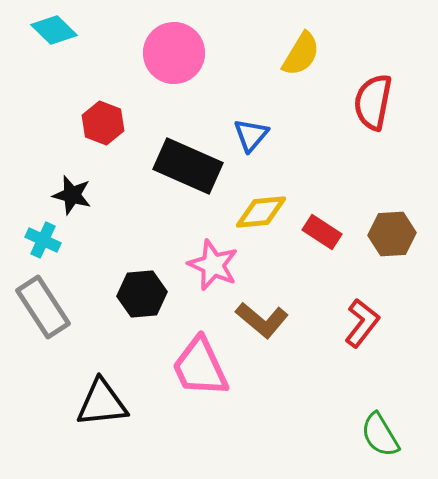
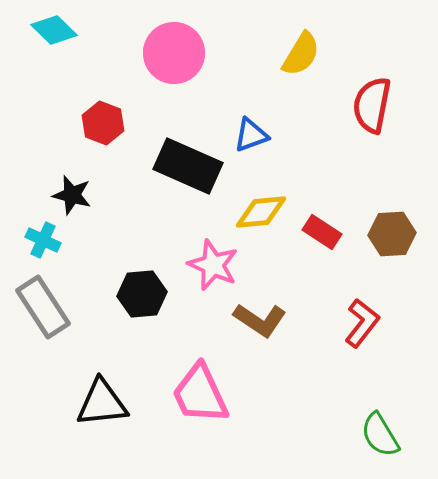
red semicircle: moved 1 px left, 3 px down
blue triangle: rotated 30 degrees clockwise
brown L-shape: moved 2 px left; rotated 6 degrees counterclockwise
pink trapezoid: moved 27 px down
